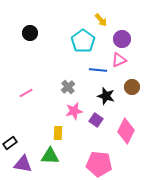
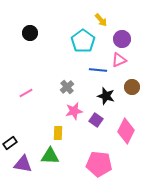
gray cross: moved 1 px left
